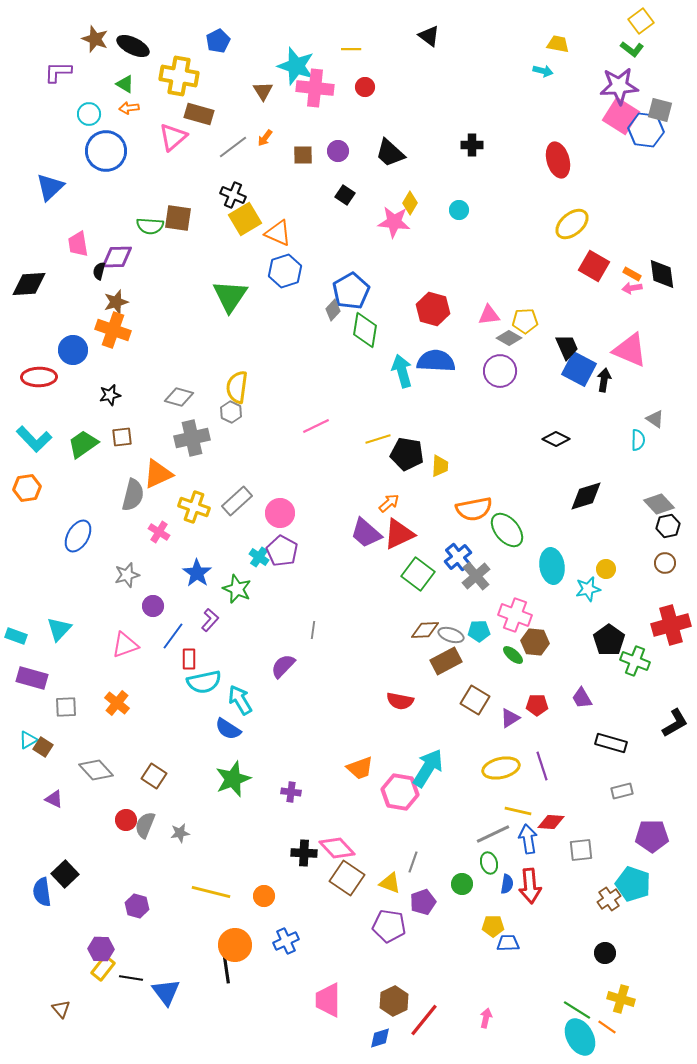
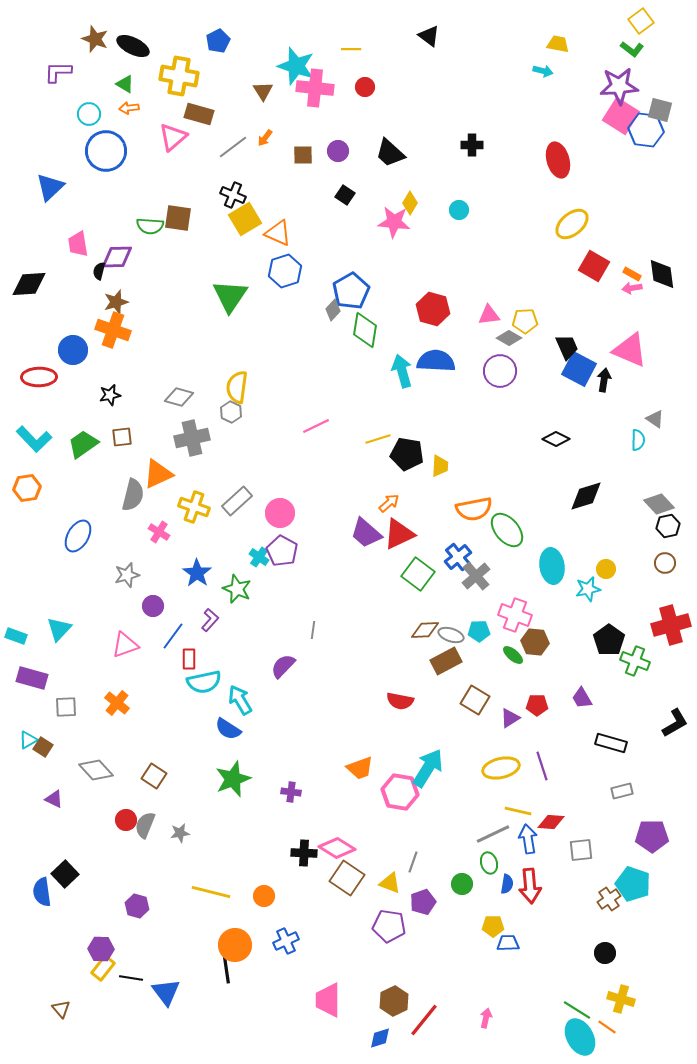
pink diamond at (337, 848): rotated 15 degrees counterclockwise
